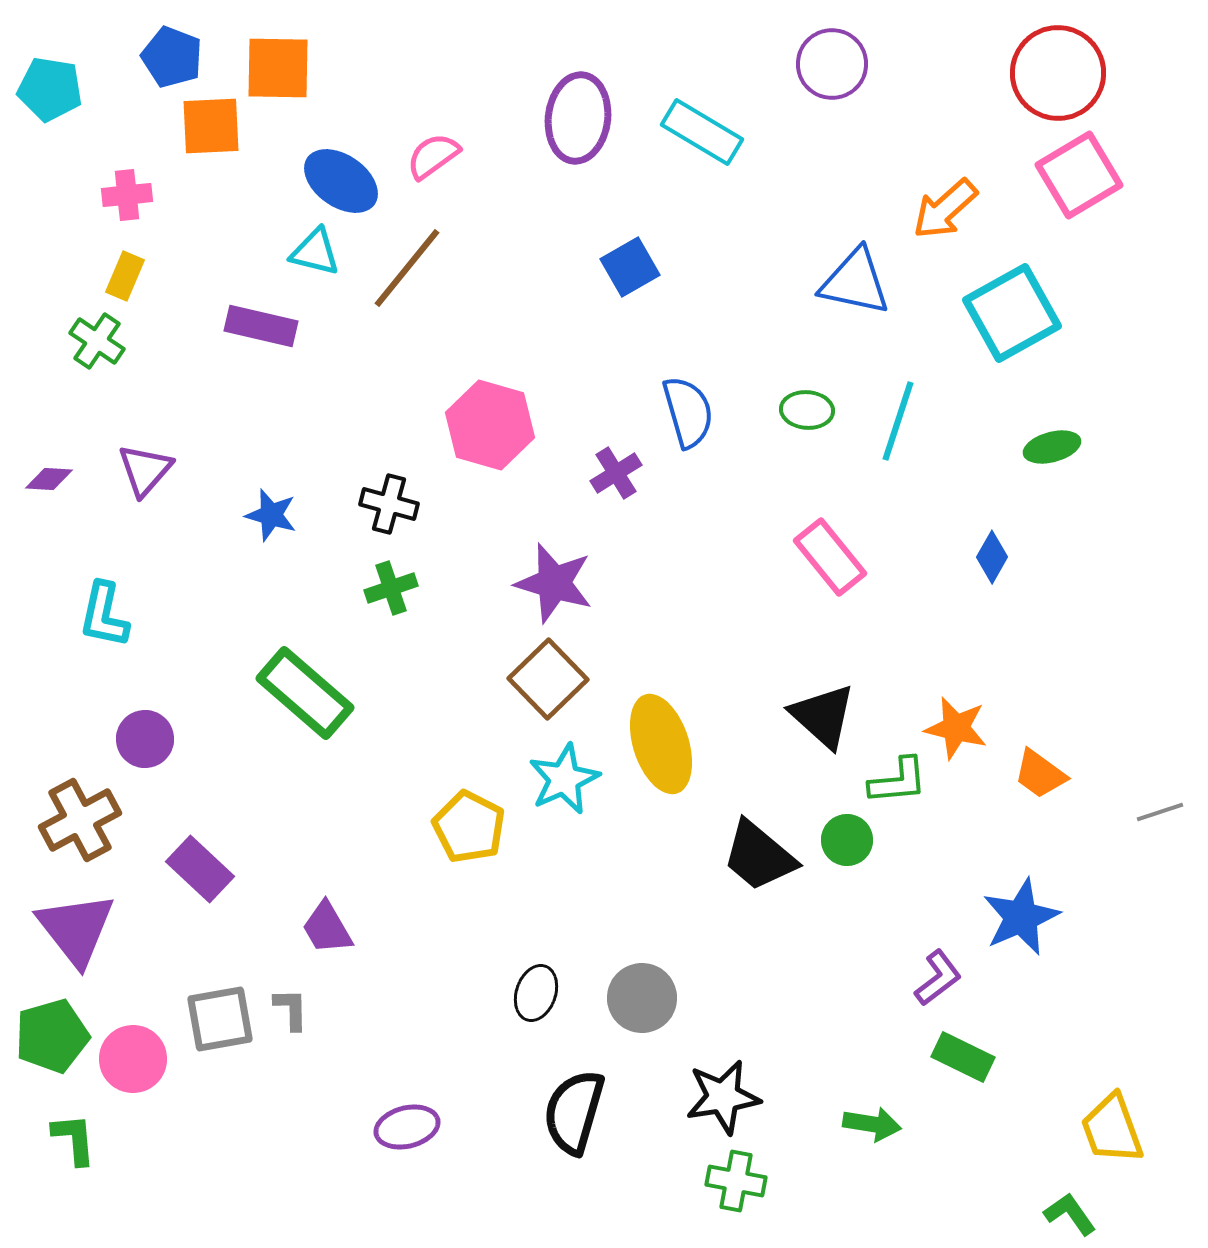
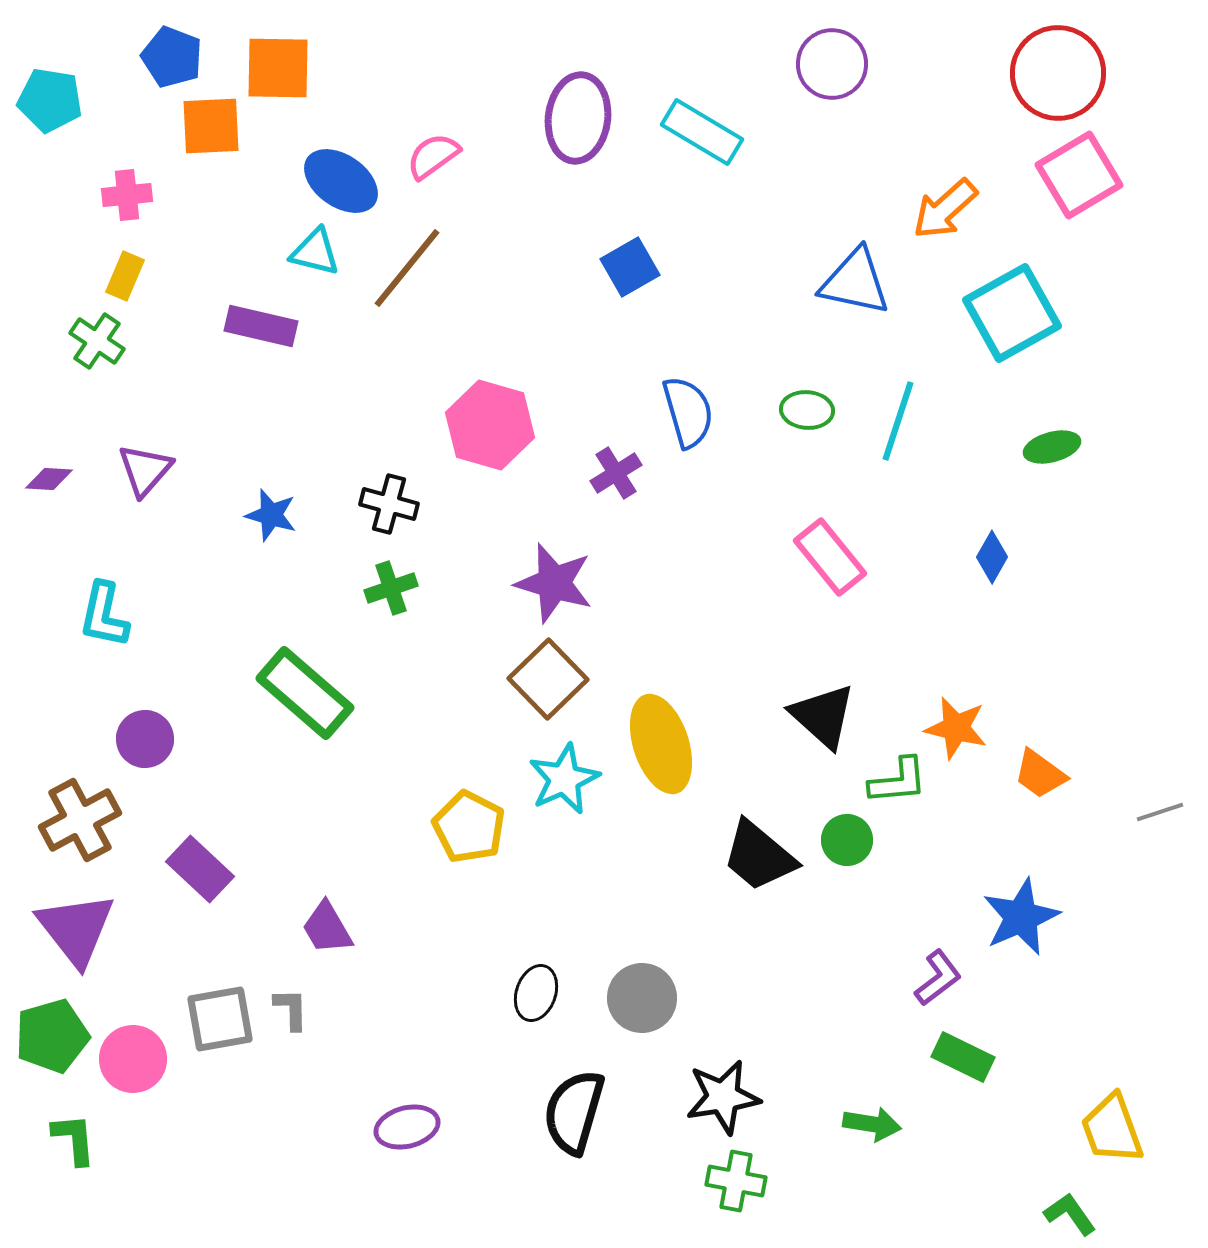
cyan pentagon at (50, 89): moved 11 px down
